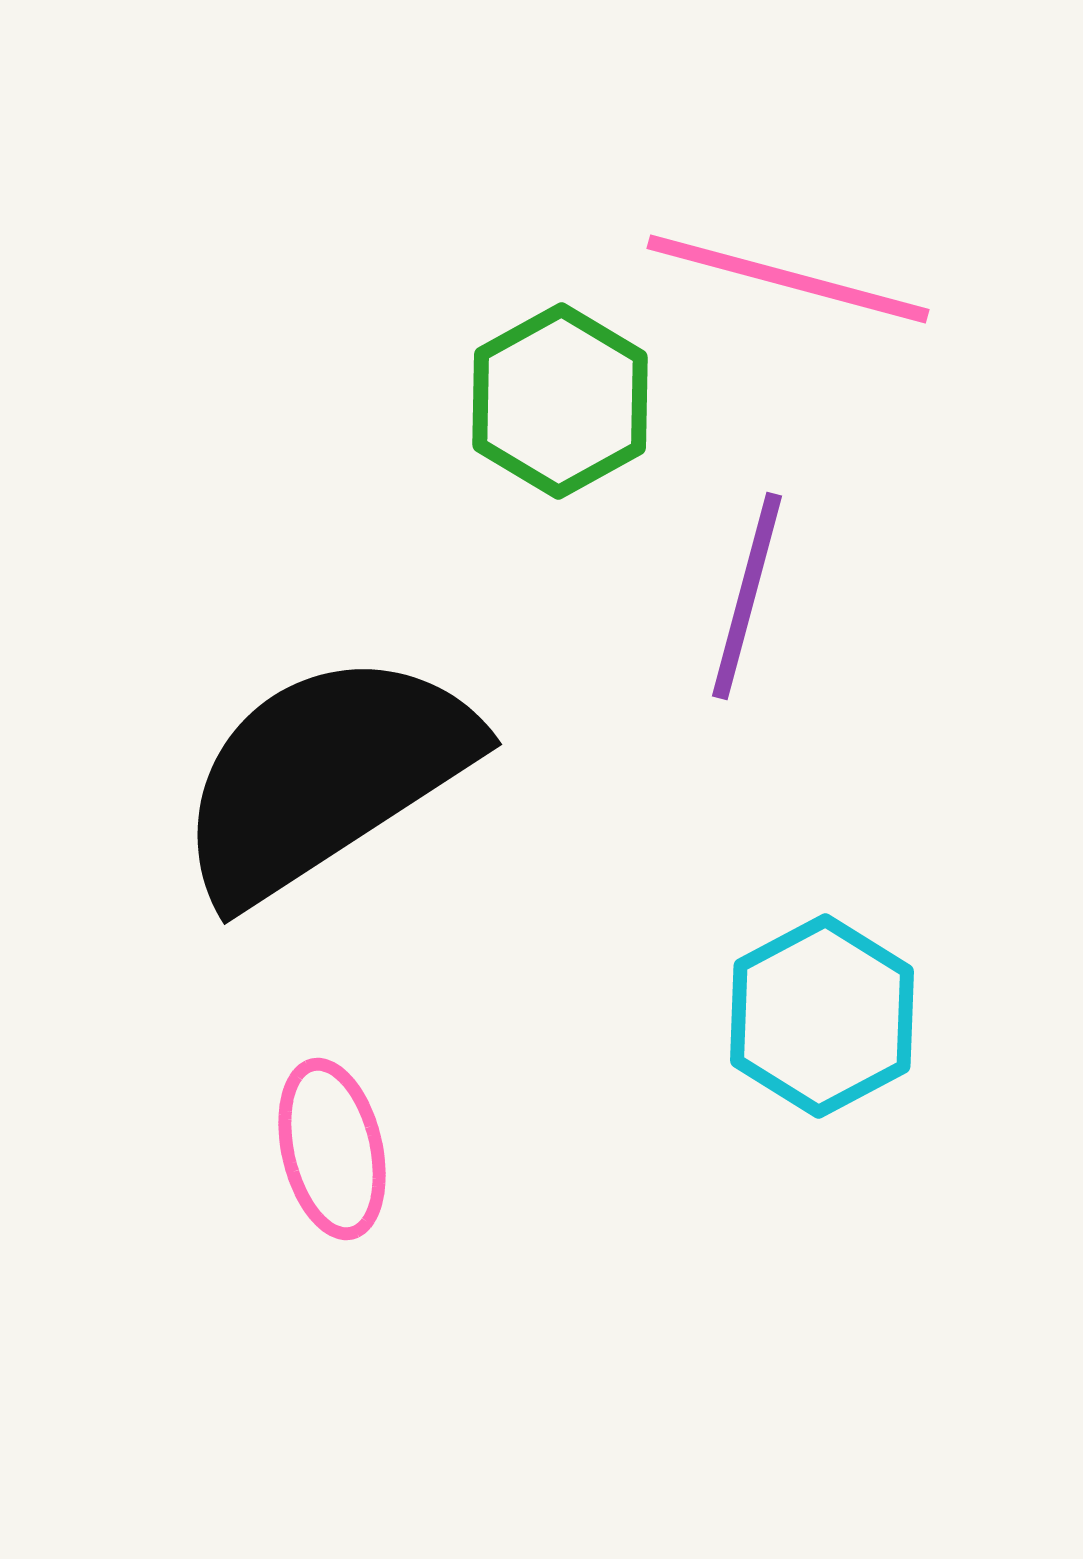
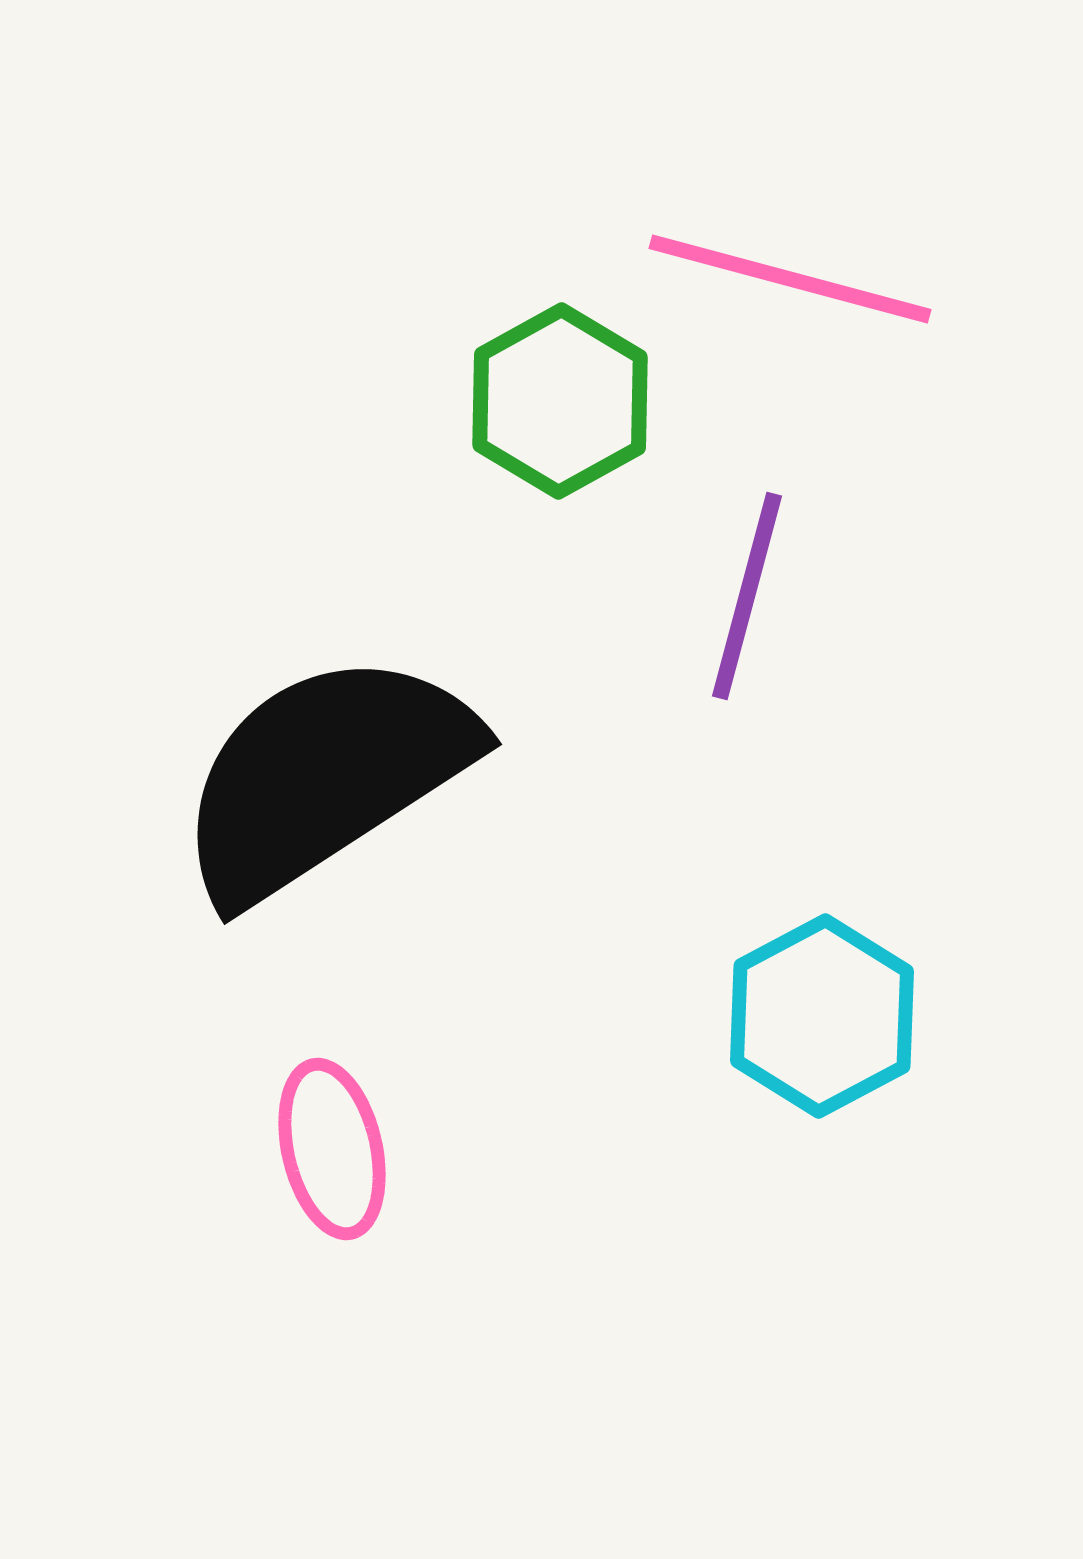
pink line: moved 2 px right
